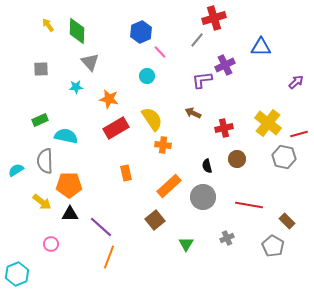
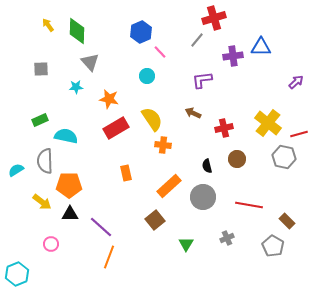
purple cross at (225, 65): moved 8 px right, 9 px up; rotated 18 degrees clockwise
